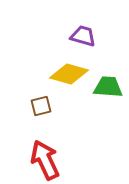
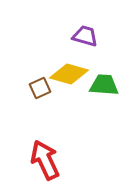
purple trapezoid: moved 2 px right
green trapezoid: moved 4 px left, 2 px up
brown square: moved 1 px left, 18 px up; rotated 10 degrees counterclockwise
